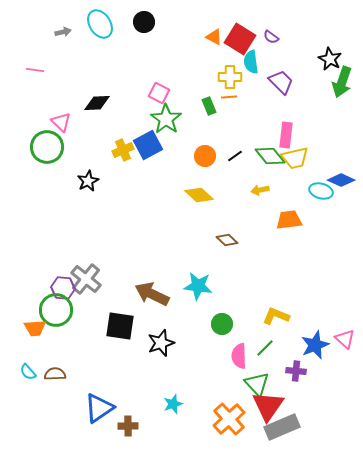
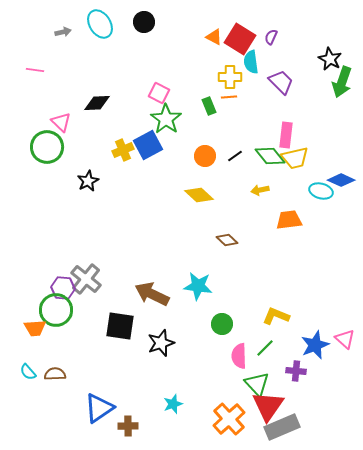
purple semicircle at (271, 37): rotated 77 degrees clockwise
